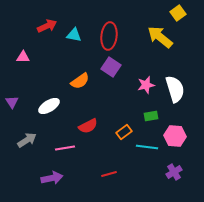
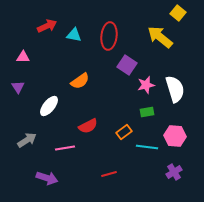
yellow square: rotated 14 degrees counterclockwise
purple square: moved 16 px right, 2 px up
purple triangle: moved 6 px right, 15 px up
white ellipse: rotated 20 degrees counterclockwise
green rectangle: moved 4 px left, 4 px up
purple arrow: moved 5 px left; rotated 30 degrees clockwise
